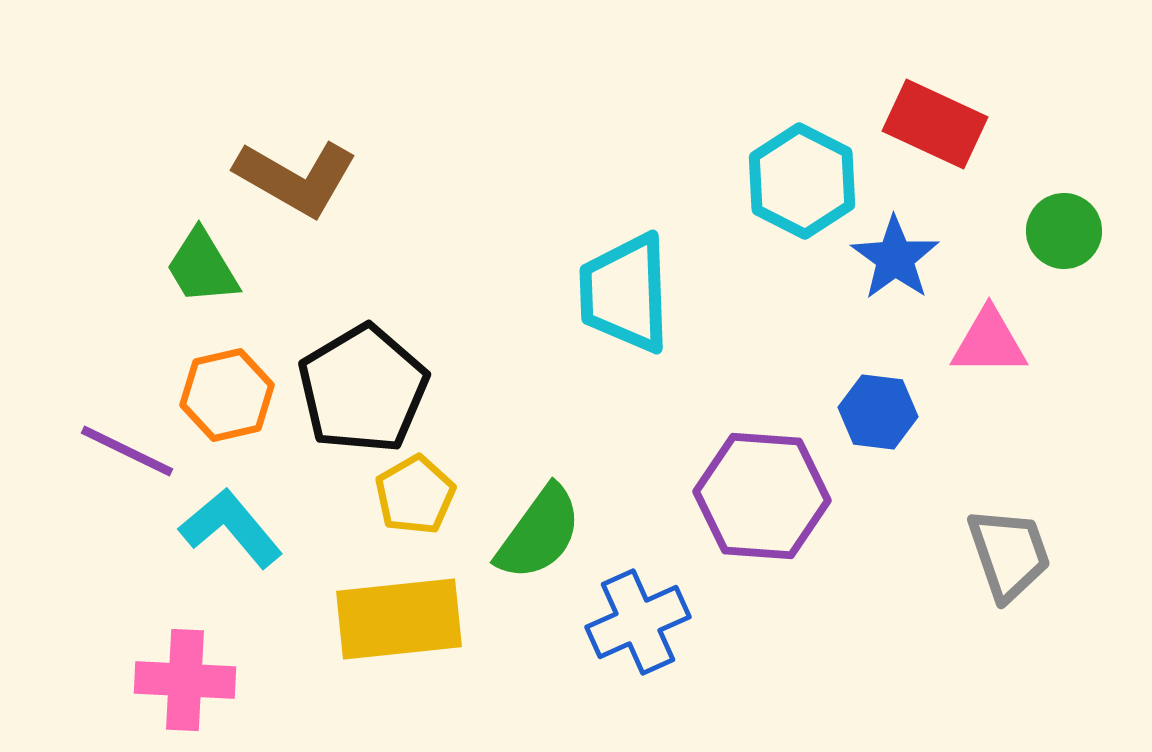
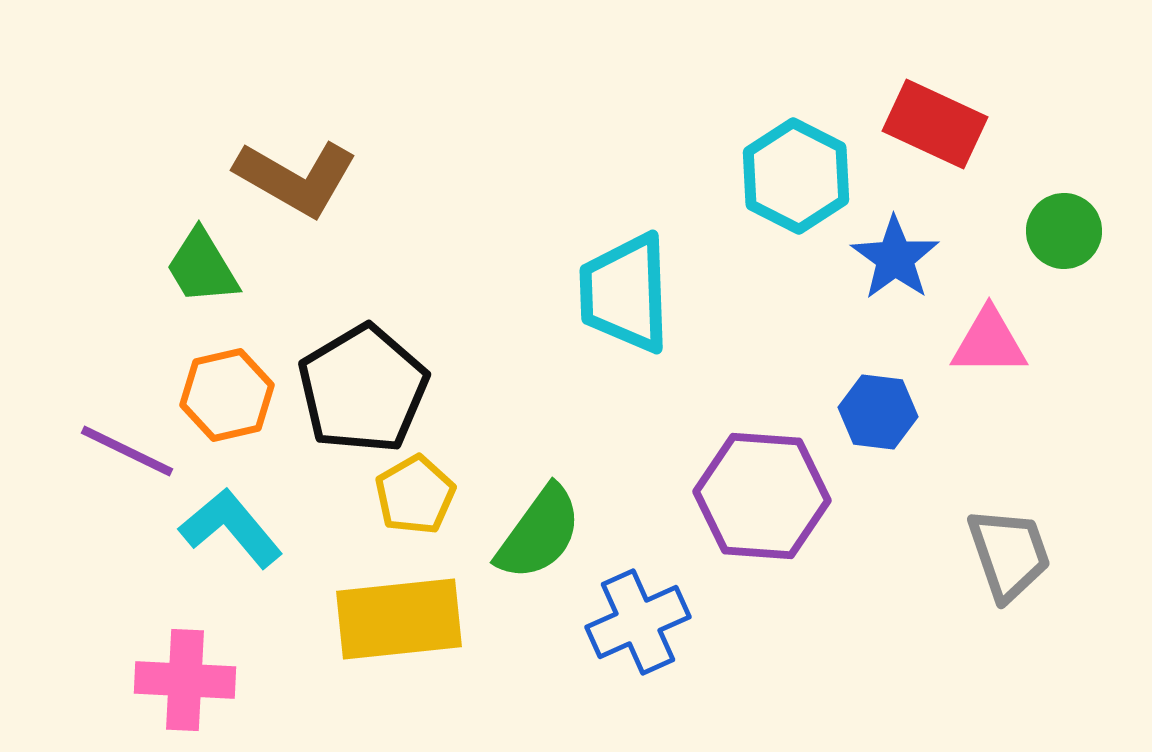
cyan hexagon: moved 6 px left, 5 px up
